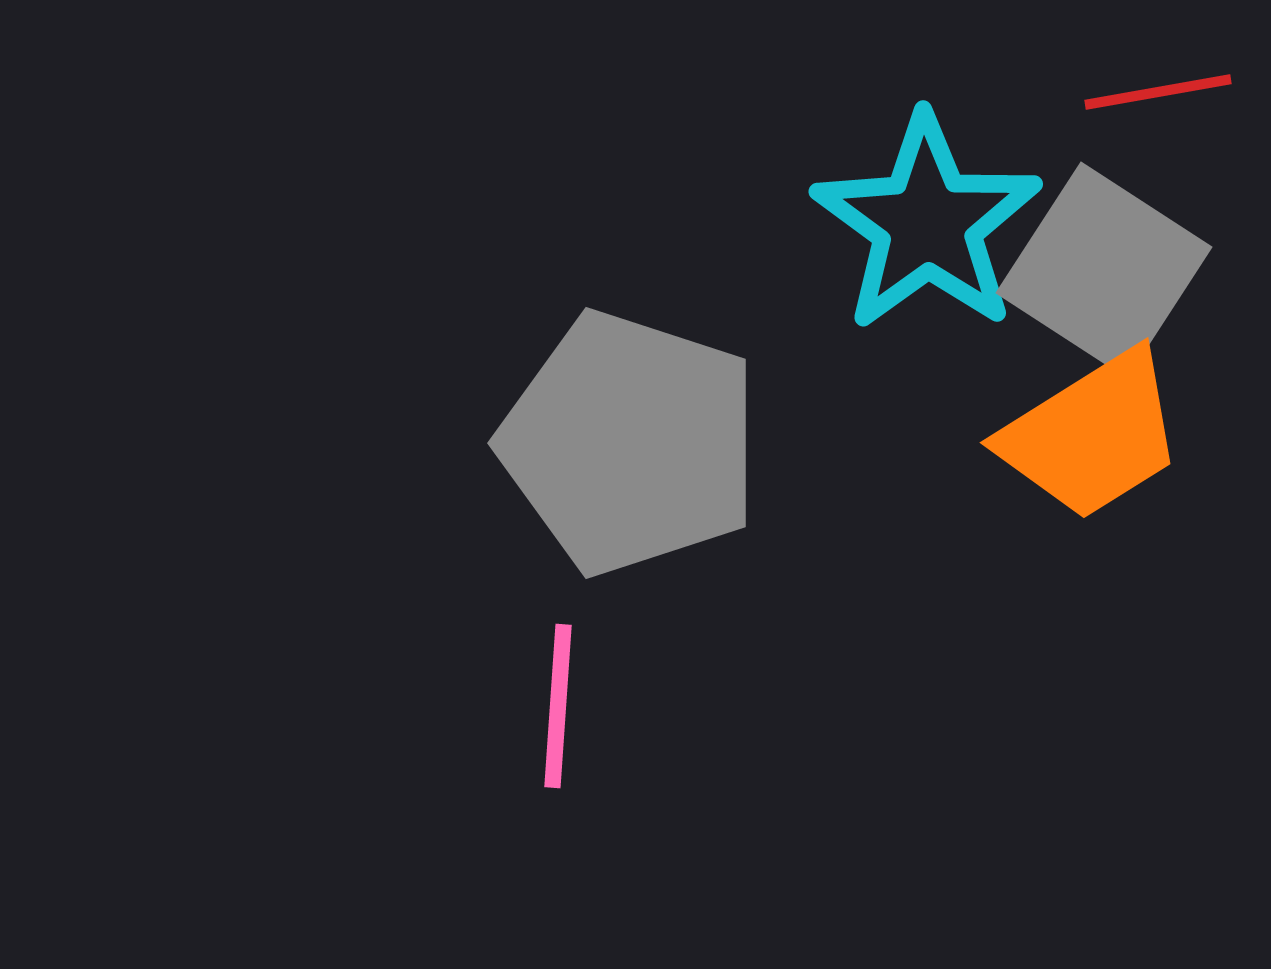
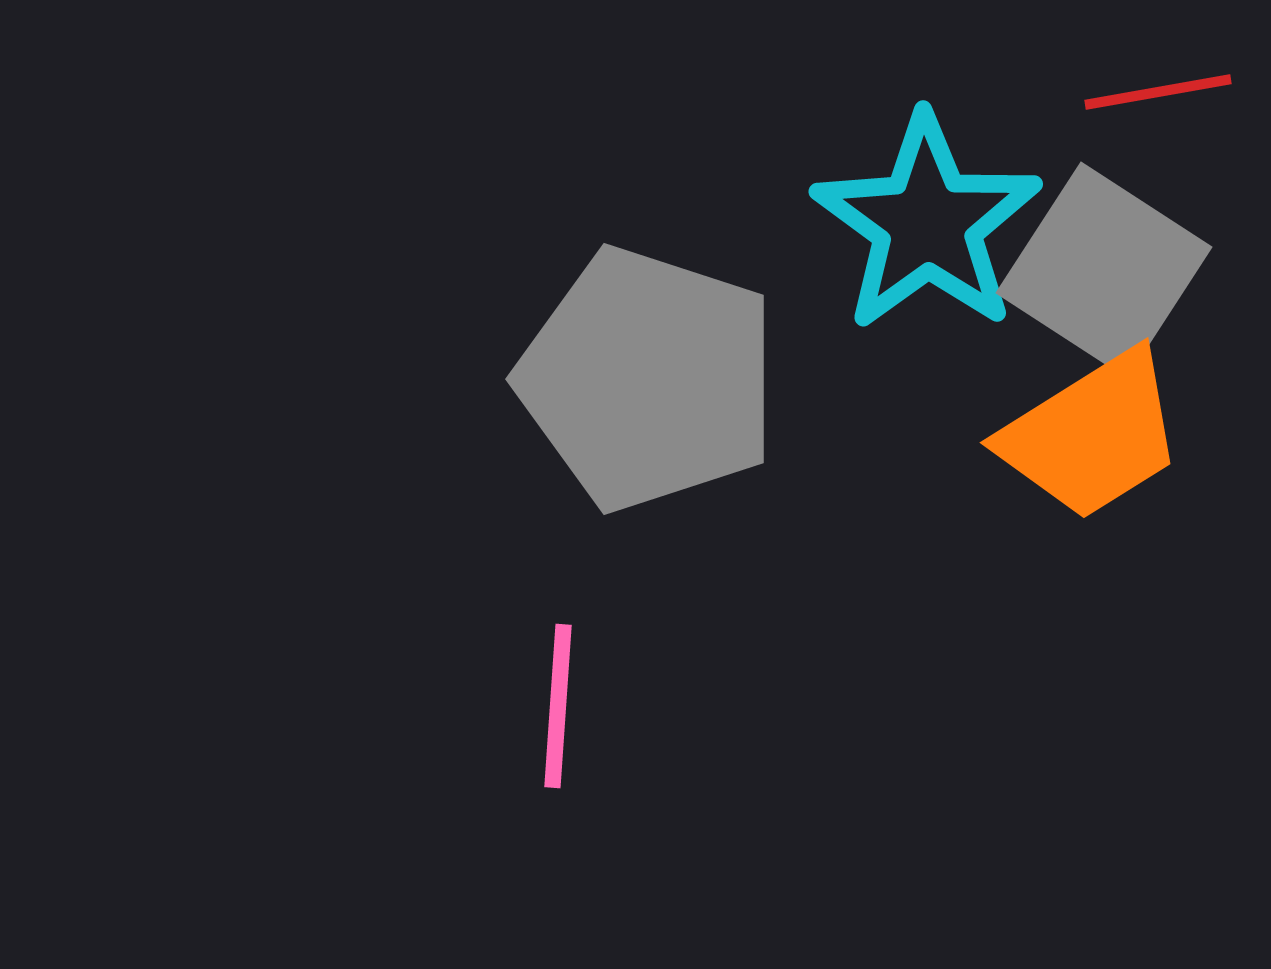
gray pentagon: moved 18 px right, 64 px up
